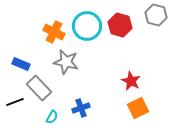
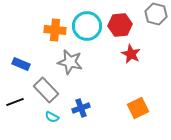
gray hexagon: moved 1 px up
red hexagon: rotated 20 degrees counterclockwise
orange cross: moved 1 px right, 2 px up; rotated 20 degrees counterclockwise
gray star: moved 4 px right
red star: moved 27 px up
gray rectangle: moved 7 px right, 2 px down
cyan semicircle: rotated 88 degrees clockwise
